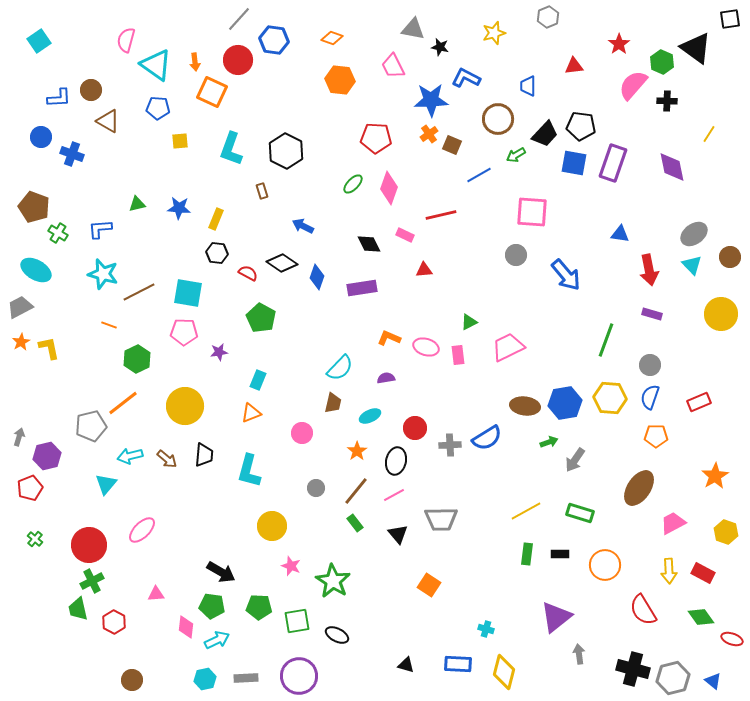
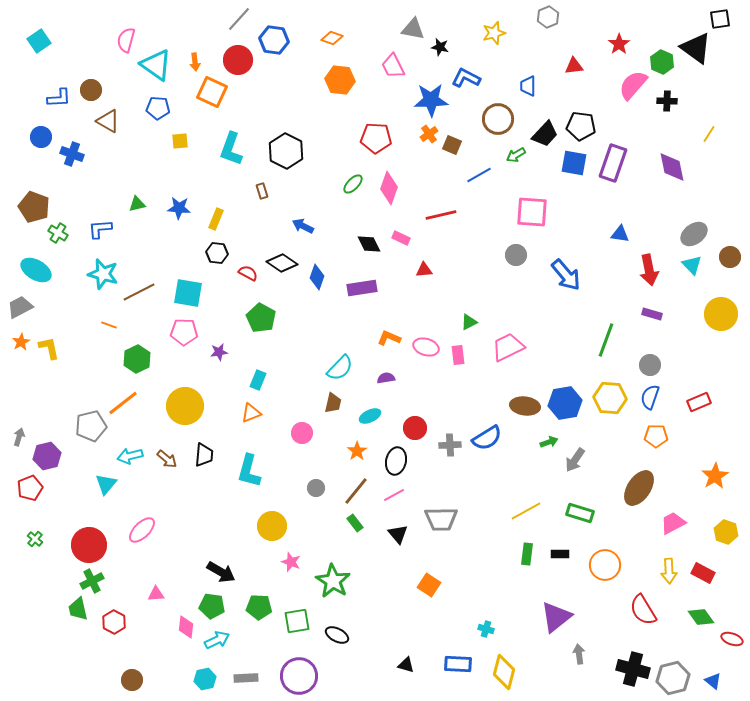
black square at (730, 19): moved 10 px left
pink rectangle at (405, 235): moved 4 px left, 3 px down
pink star at (291, 566): moved 4 px up
